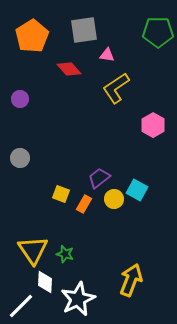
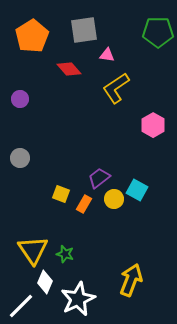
white diamond: rotated 20 degrees clockwise
